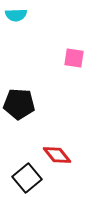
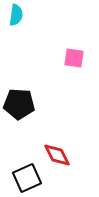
cyan semicircle: rotated 80 degrees counterclockwise
red diamond: rotated 12 degrees clockwise
black square: rotated 16 degrees clockwise
